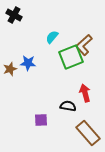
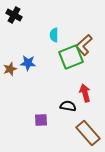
cyan semicircle: moved 2 px right, 2 px up; rotated 40 degrees counterclockwise
